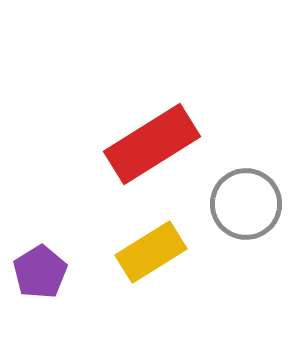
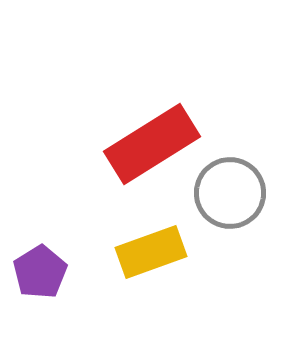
gray circle: moved 16 px left, 11 px up
yellow rectangle: rotated 12 degrees clockwise
